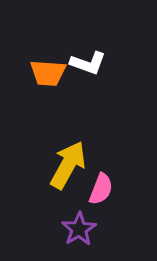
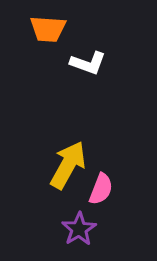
orange trapezoid: moved 44 px up
